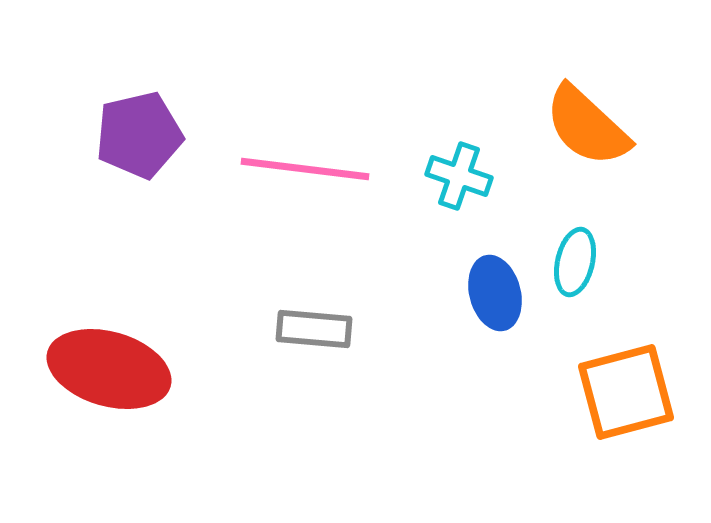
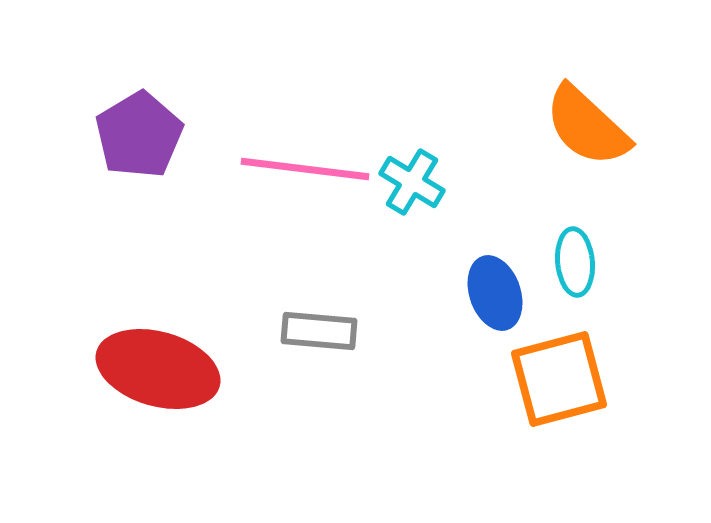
purple pentagon: rotated 18 degrees counterclockwise
cyan cross: moved 47 px left, 6 px down; rotated 12 degrees clockwise
cyan ellipse: rotated 18 degrees counterclockwise
blue ellipse: rotated 4 degrees counterclockwise
gray rectangle: moved 5 px right, 2 px down
red ellipse: moved 49 px right
orange square: moved 67 px left, 13 px up
